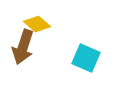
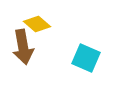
brown arrow: rotated 28 degrees counterclockwise
